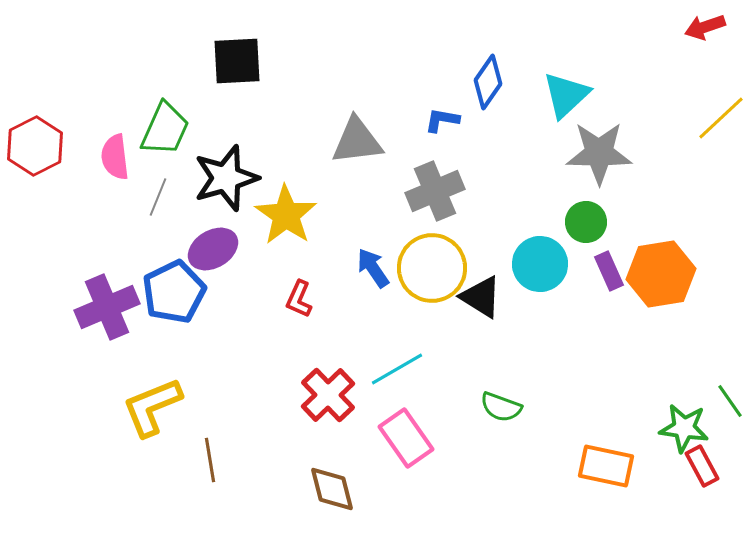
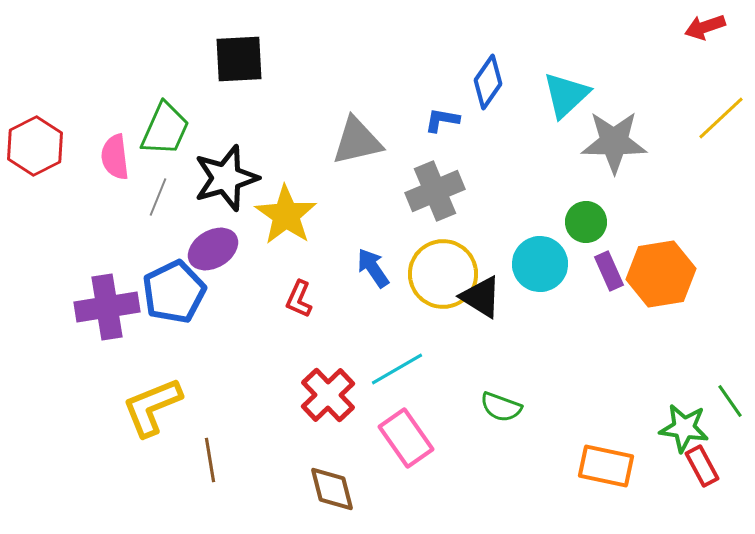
black square: moved 2 px right, 2 px up
gray triangle: rotated 6 degrees counterclockwise
gray star: moved 15 px right, 11 px up
yellow circle: moved 11 px right, 6 px down
purple cross: rotated 14 degrees clockwise
